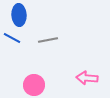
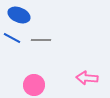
blue ellipse: rotated 65 degrees counterclockwise
gray line: moved 7 px left; rotated 12 degrees clockwise
